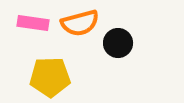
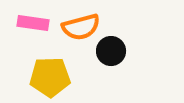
orange semicircle: moved 1 px right, 4 px down
black circle: moved 7 px left, 8 px down
